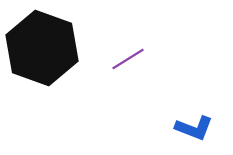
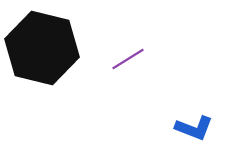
black hexagon: rotated 6 degrees counterclockwise
